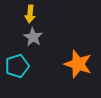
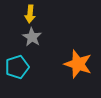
gray star: moved 1 px left
cyan pentagon: moved 1 px down
